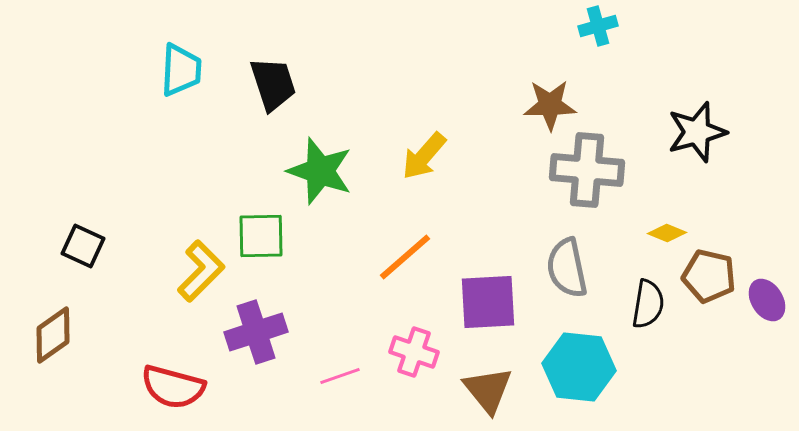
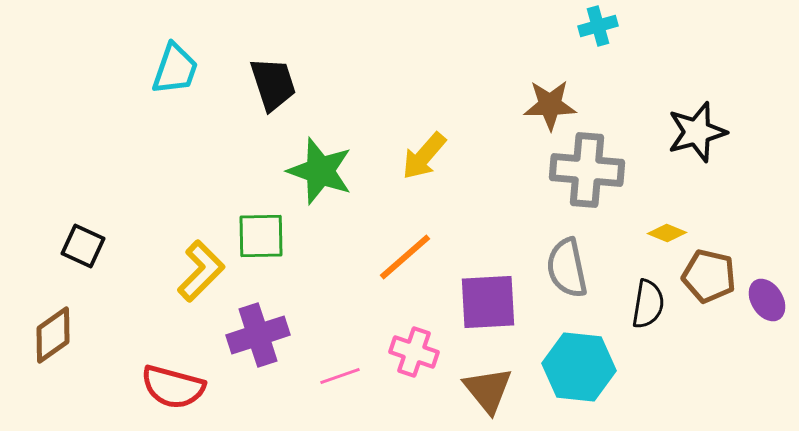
cyan trapezoid: moved 6 px left, 1 px up; rotated 16 degrees clockwise
purple cross: moved 2 px right, 3 px down
